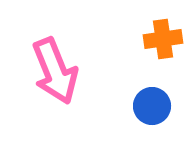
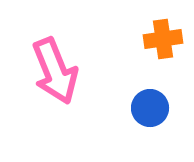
blue circle: moved 2 px left, 2 px down
